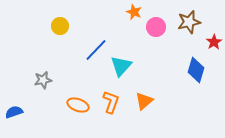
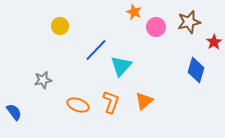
blue semicircle: rotated 72 degrees clockwise
